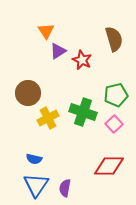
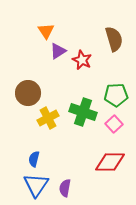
green pentagon: rotated 10 degrees clockwise
blue semicircle: rotated 91 degrees clockwise
red diamond: moved 1 px right, 4 px up
